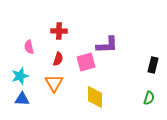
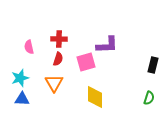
red cross: moved 8 px down
cyan star: moved 2 px down
